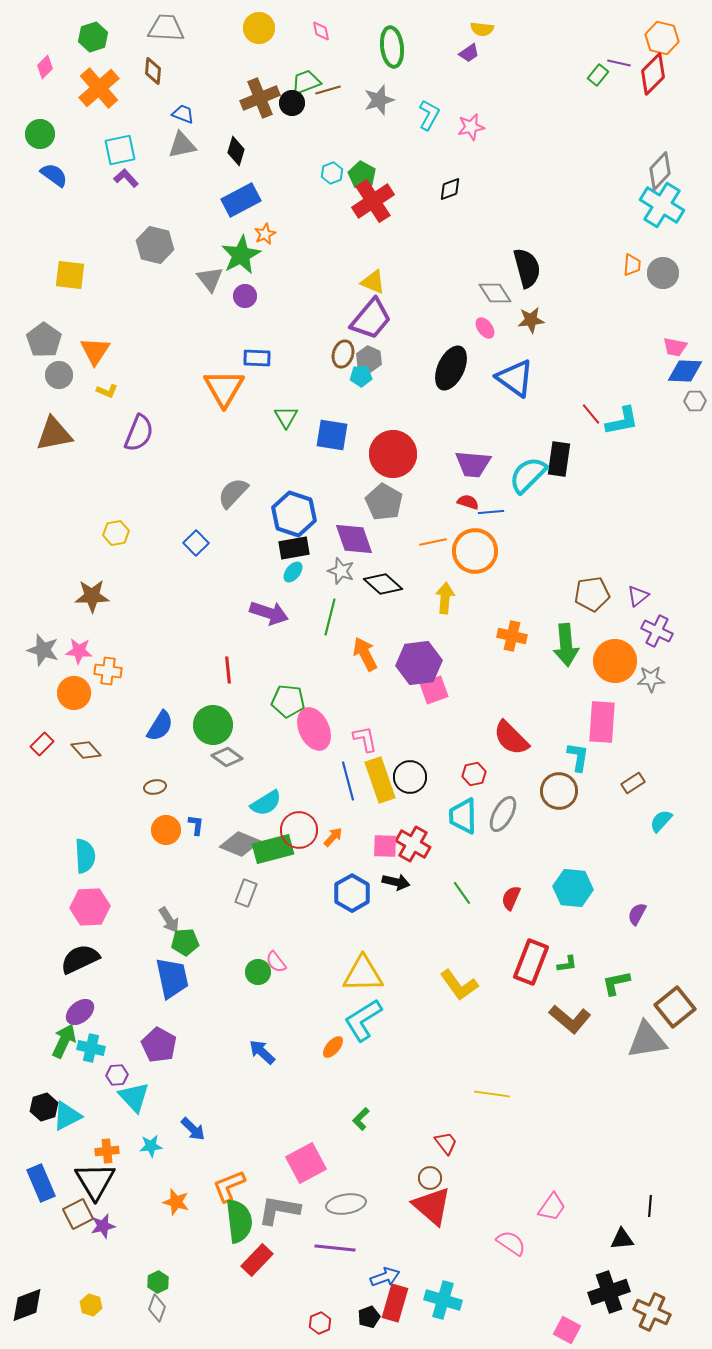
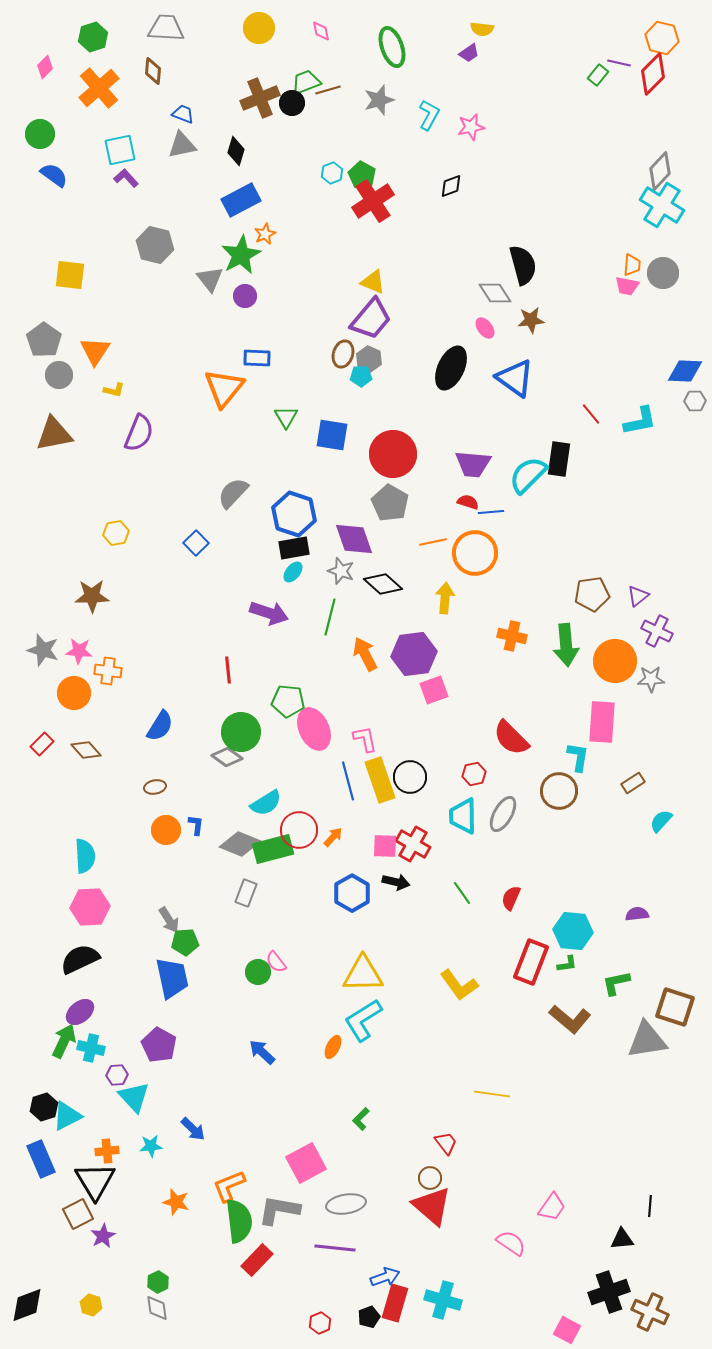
green ellipse at (392, 47): rotated 12 degrees counterclockwise
black diamond at (450, 189): moved 1 px right, 3 px up
black semicircle at (527, 268): moved 4 px left, 3 px up
pink trapezoid at (675, 347): moved 48 px left, 61 px up
orange triangle at (224, 388): rotated 9 degrees clockwise
yellow L-shape at (107, 391): moved 7 px right, 1 px up; rotated 10 degrees counterclockwise
cyan L-shape at (622, 421): moved 18 px right
gray pentagon at (384, 502): moved 6 px right, 1 px down
orange circle at (475, 551): moved 2 px down
purple hexagon at (419, 663): moved 5 px left, 9 px up
green circle at (213, 725): moved 28 px right, 7 px down
cyan hexagon at (573, 888): moved 43 px down
purple semicircle at (637, 914): rotated 55 degrees clockwise
brown square at (675, 1007): rotated 33 degrees counterclockwise
orange ellipse at (333, 1047): rotated 15 degrees counterclockwise
blue rectangle at (41, 1183): moved 24 px up
purple star at (103, 1226): moved 10 px down; rotated 15 degrees counterclockwise
gray diamond at (157, 1308): rotated 28 degrees counterclockwise
brown cross at (652, 1312): moved 2 px left
